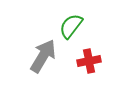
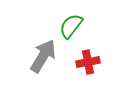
red cross: moved 1 px left, 1 px down
